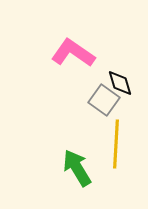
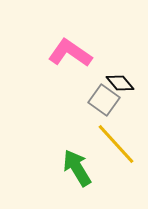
pink L-shape: moved 3 px left
black diamond: rotated 24 degrees counterclockwise
yellow line: rotated 45 degrees counterclockwise
